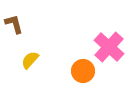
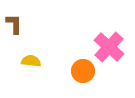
brown L-shape: rotated 15 degrees clockwise
yellow semicircle: moved 1 px right, 1 px down; rotated 54 degrees clockwise
